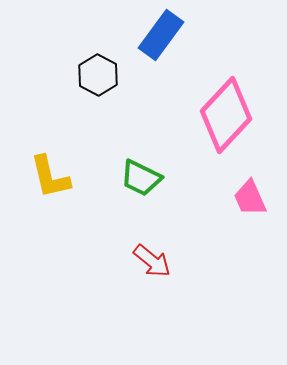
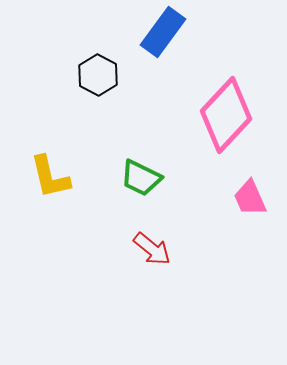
blue rectangle: moved 2 px right, 3 px up
red arrow: moved 12 px up
